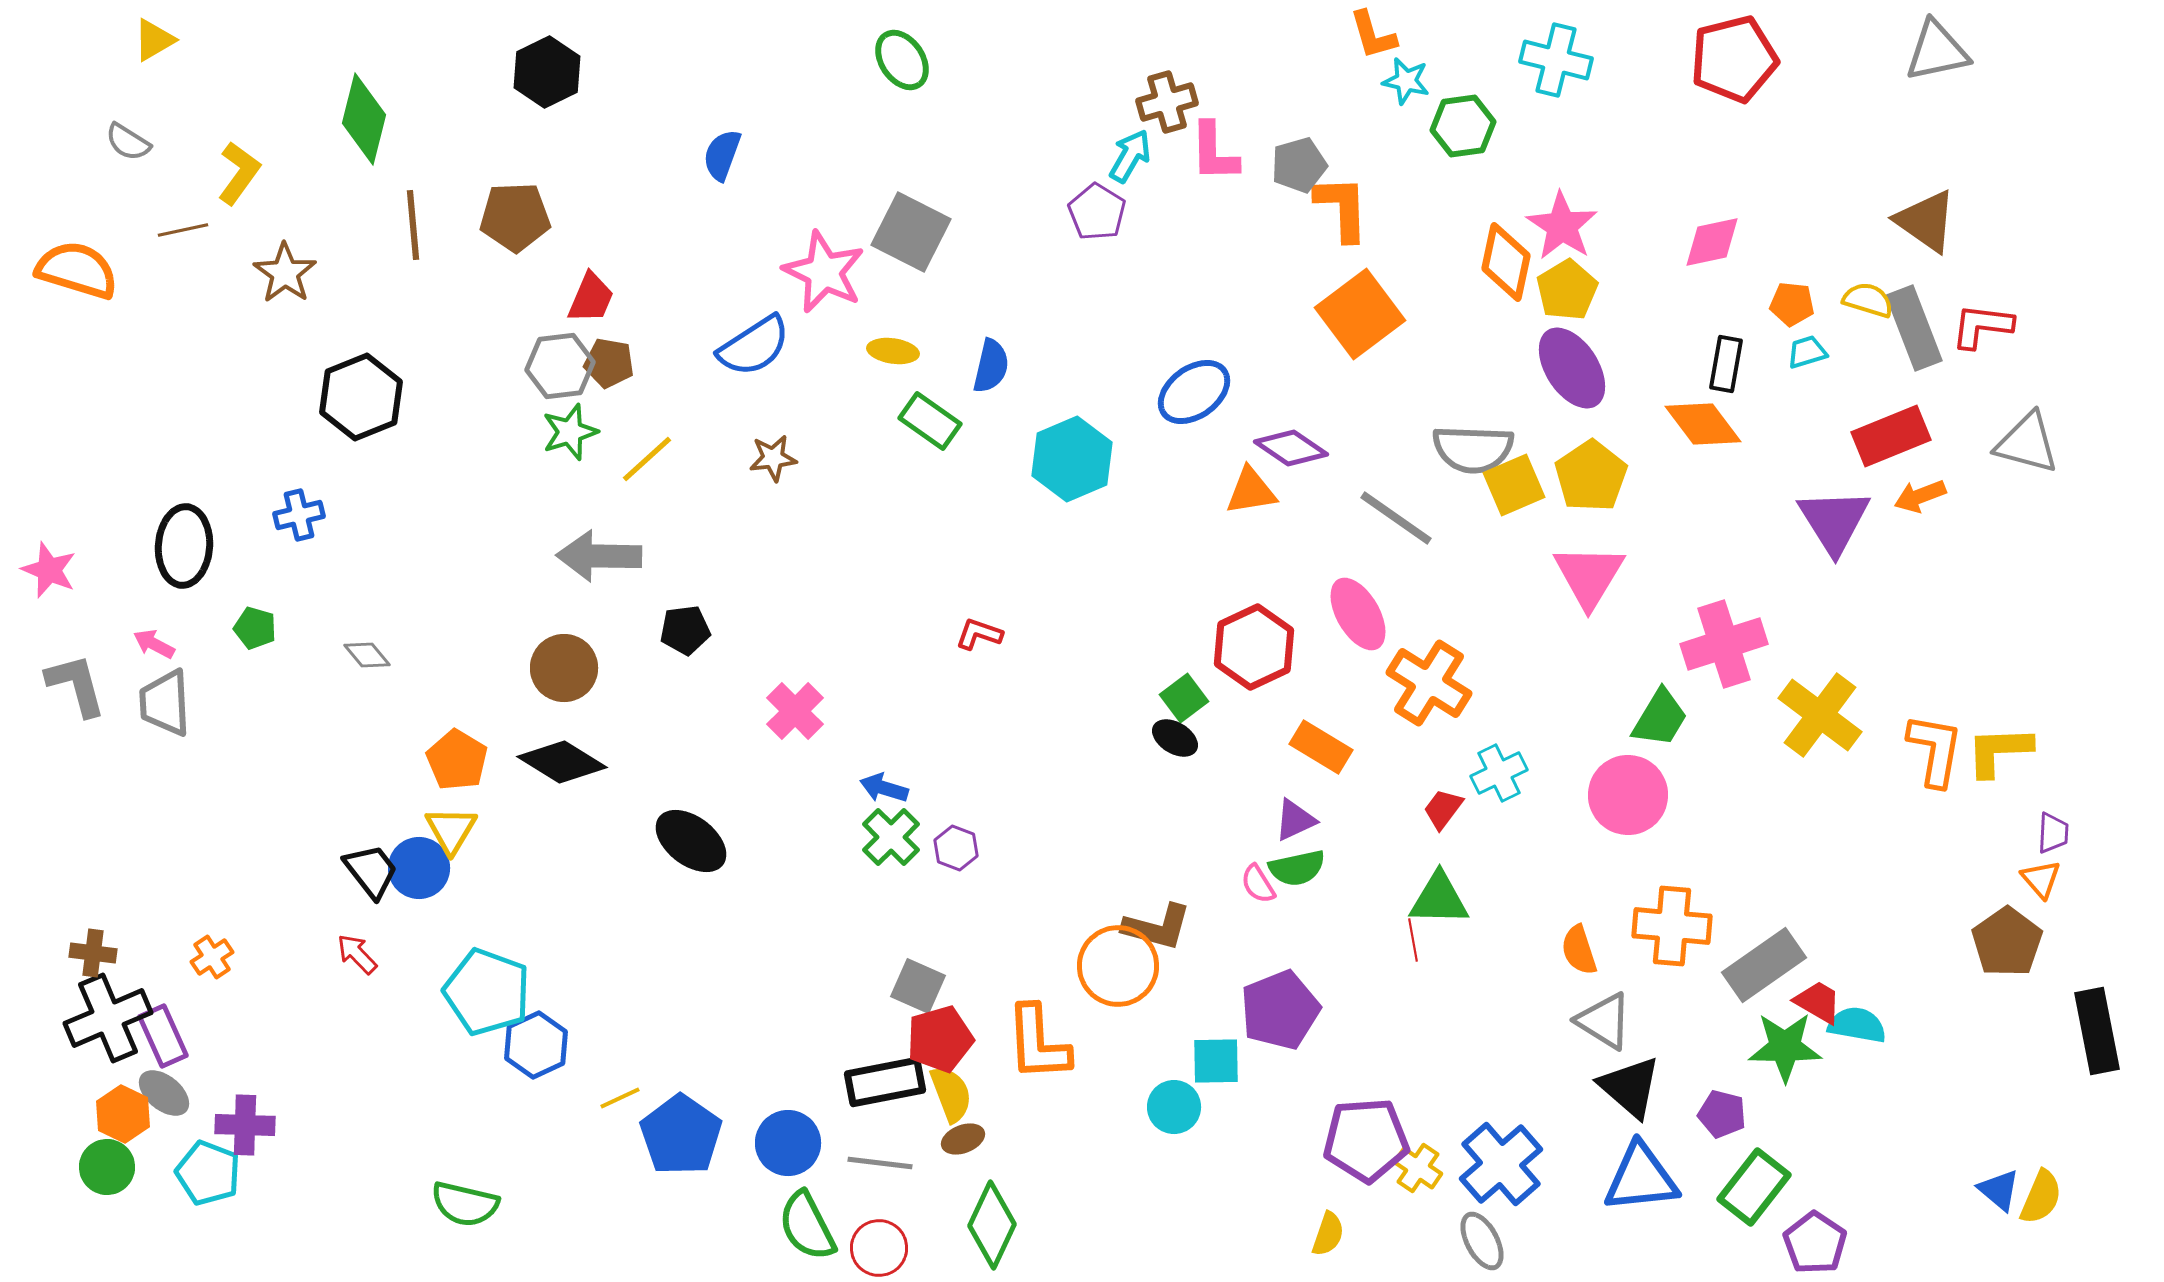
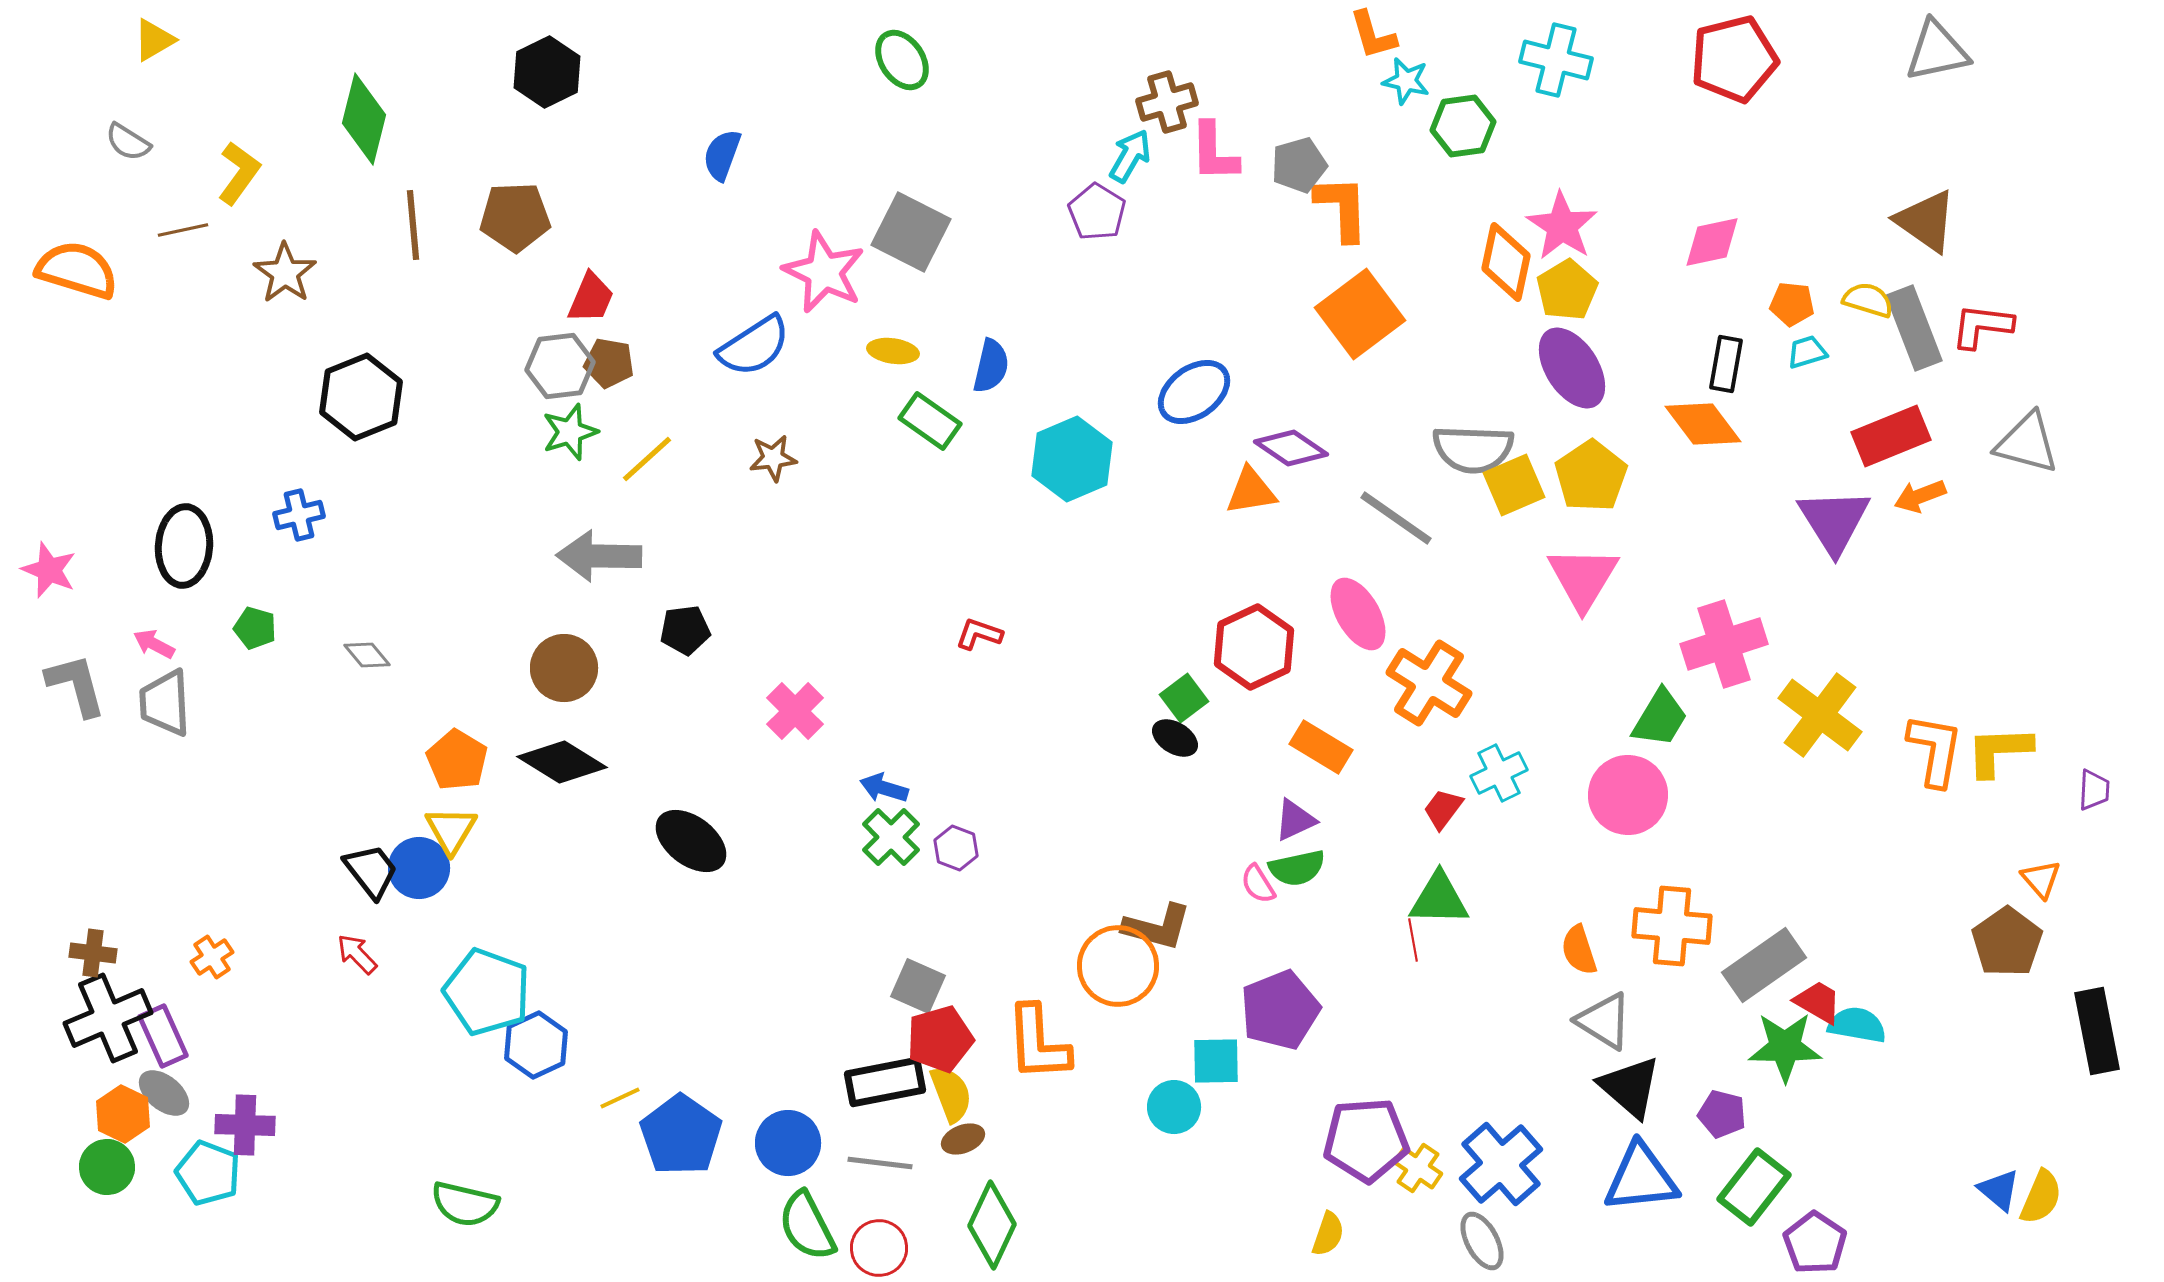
pink triangle at (1589, 576): moved 6 px left, 2 px down
purple trapezoid at (2053, 833): moved 41 px right, 43 px up
